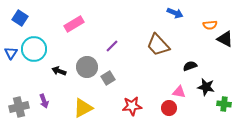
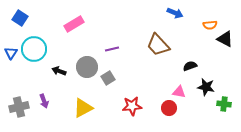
purple line: moved 3 px down; rotated 32 degrees clockwise
